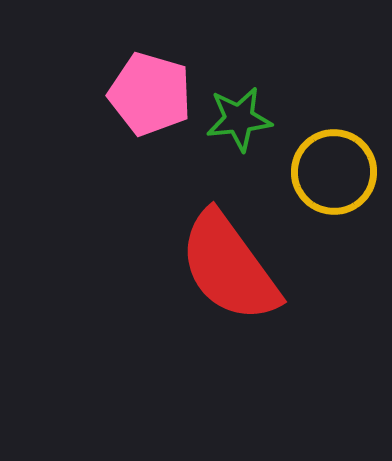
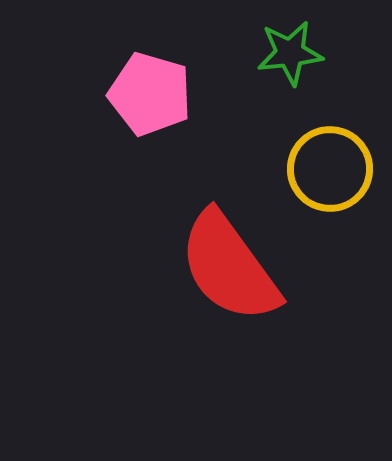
green star: moved 51 px right, 66 px up
yellow circle: moved 4 px left, 3 px up
